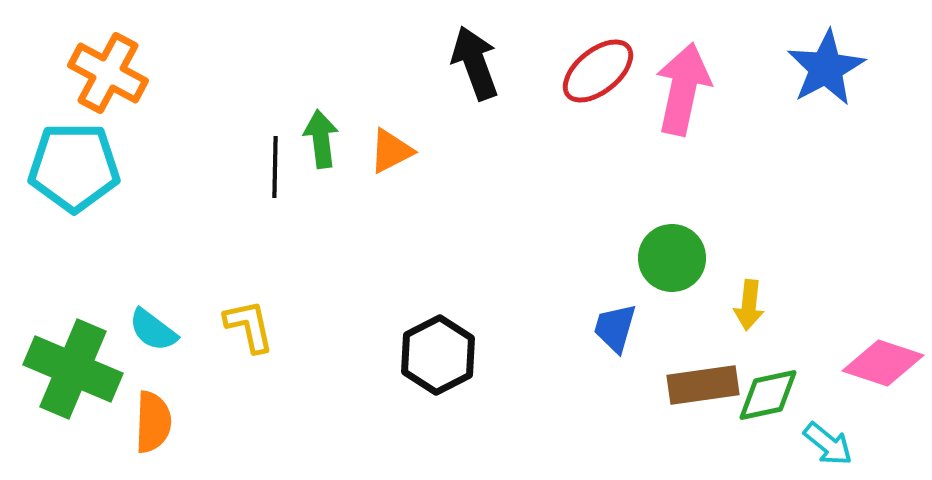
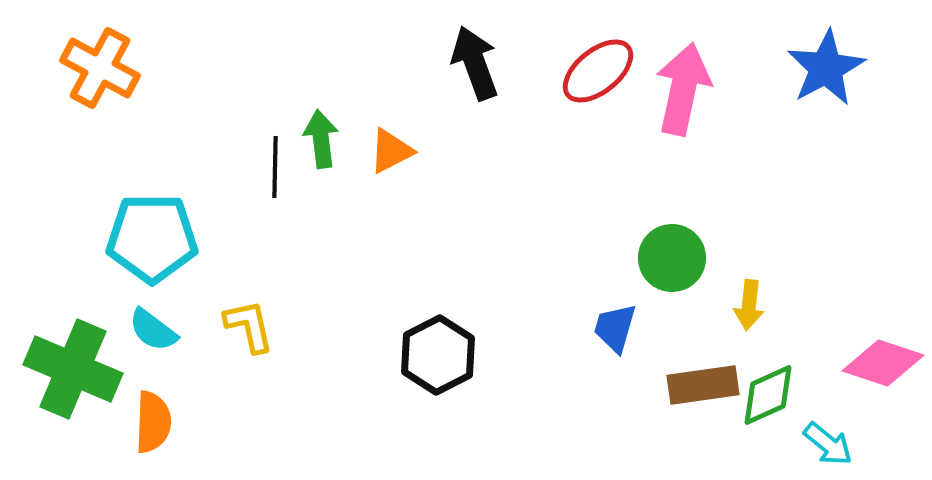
orange cross: moved 8 px left, 5 px up
cyan pentagon: moved 78 px right, 71 px down
green diamond: rotated 12 degrees counterclockwise
